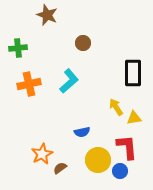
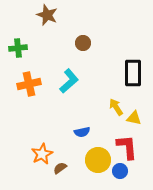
yellow triangle: rotated 21 degrees clockwise
